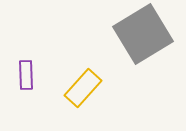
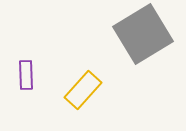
yellow rectangle: moved 2 px down
